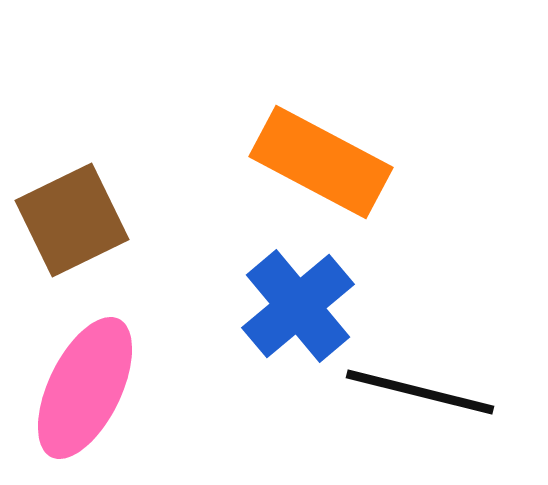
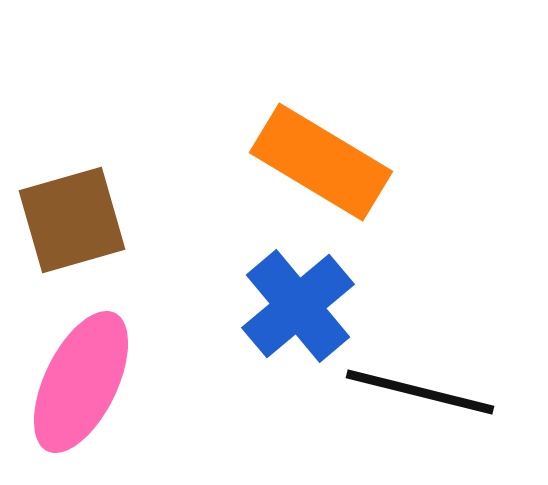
orange rectangle: rotated 3 degrees clockwise
brown square: rotated 10 degrees clockwise
pink ellipse: moved 4 px left, 6 px up
